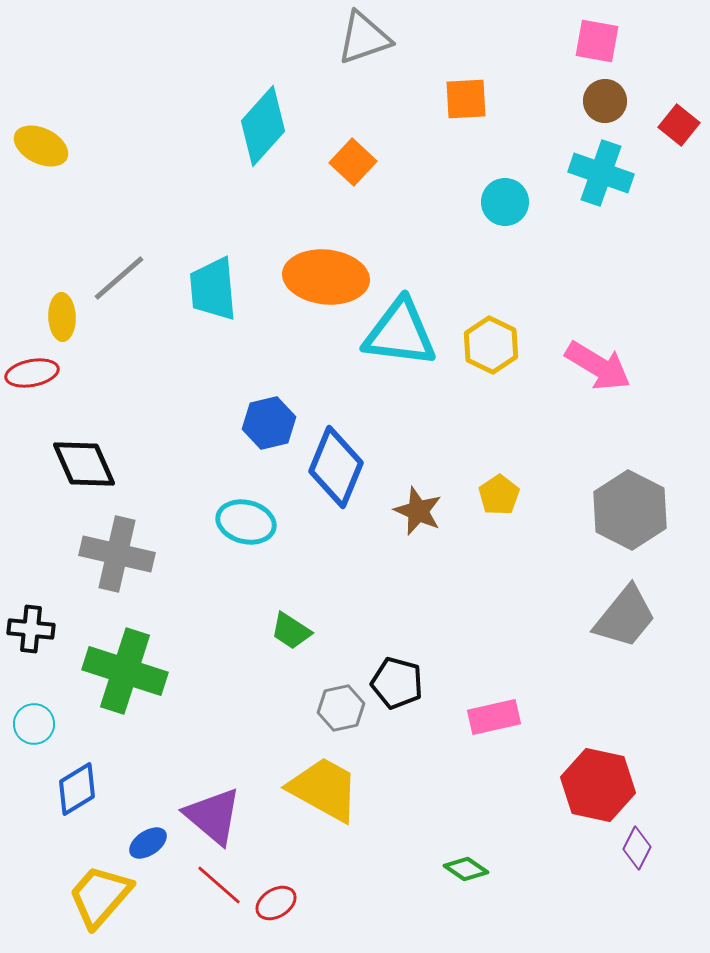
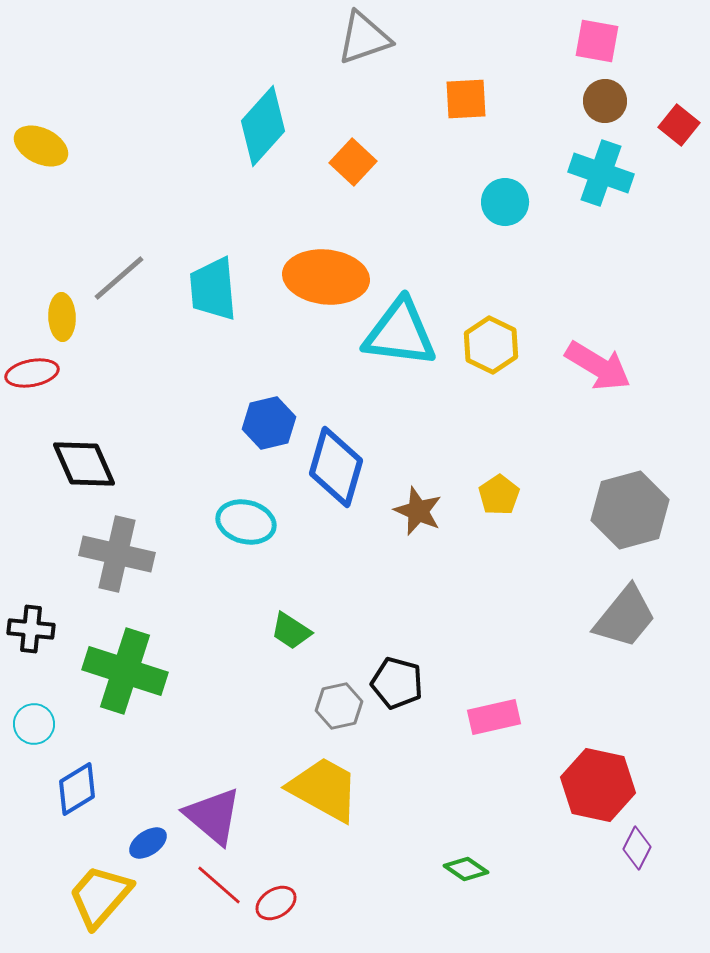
blue diamond at (336, 467): rotated 6 degrees counterclockwise
gray hexagon at (630, 510): rotated 18 degrees clockwise
gray hexagon at (341, 708): moved 2 px left, 2 px up
